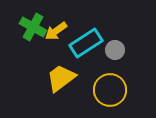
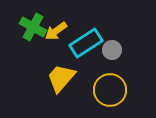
gray circle: moved 3 px left
yellow trapezoid: rotated 12 degrees counterclockwise
